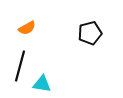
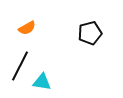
black line: rotated 12 degrees clockwise
cyan triangle: moved 2 px up
